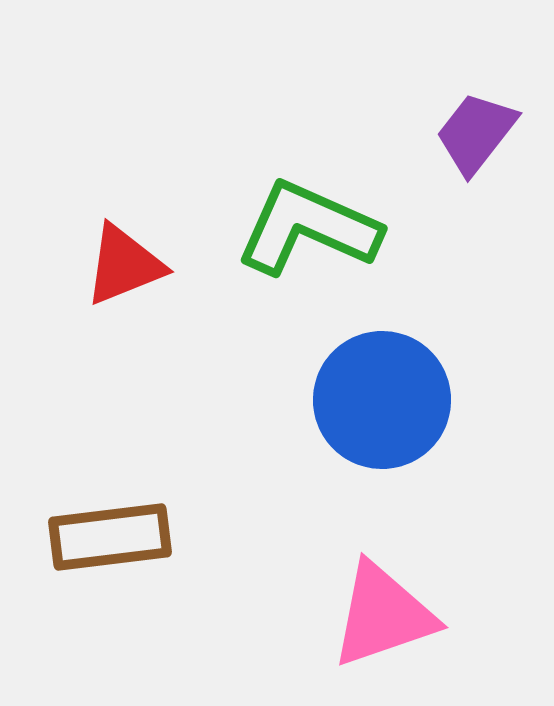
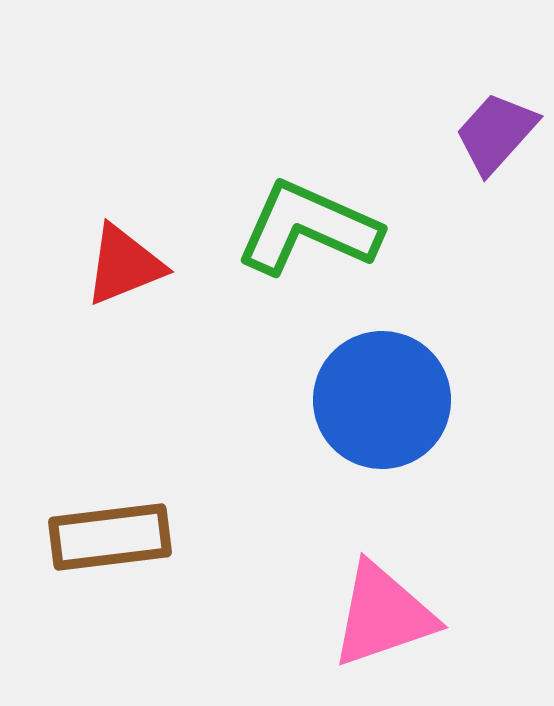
purple trapezoid: moved 20 px right; rotated 4 degrees clockwise
